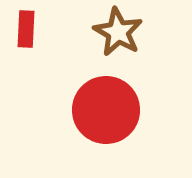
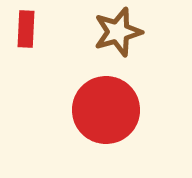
brown star: rotated 27 degrees clockwise
